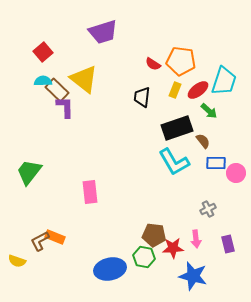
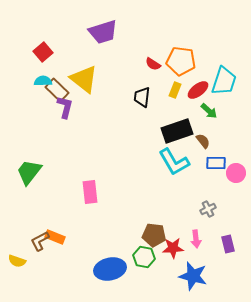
purple L-shape: rotated 15 degrees clockwise
black rectangle: moved 3 px down
